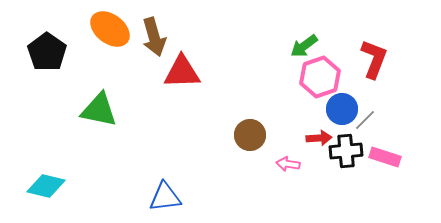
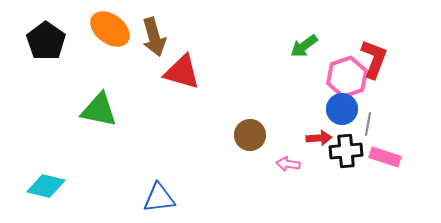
black pentagon: moved 1 px left, 11 px up
red triangle: rotated 18 degrees clockwise
pink hexagon: moved 27 px right
gray line: moved 3 px right, 4 px down; rotated 35 degrees counterclockwise
blue triangle: moved 6 px left, 1 px down
